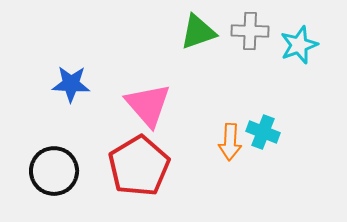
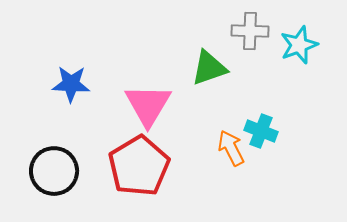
green triangle: moved 11 px right, 36 px down
pink triangle: rotated 12 degrees clockwise
cyan cross: moved 2 px left, 1 px up
orange arrow: moved 1 px right, 6 px down; rotated 150 degrees clockwise
